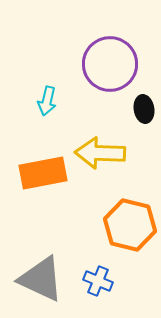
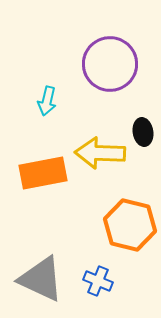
black ellipse: moved 1 px left, 23 px down
